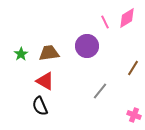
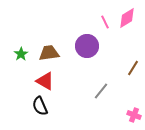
gray line: moved 1 px right
